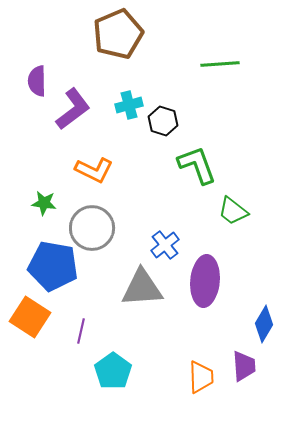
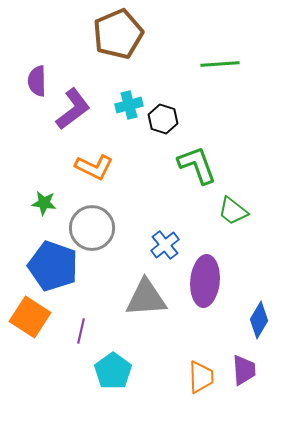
black hexagon: moved 2 px up
orange L-shape: moved 3 px up
blue pentagon: rotated 9 degrees clockwise
gray triangle: moved 4 px right, 10 px down
blue diamond: moved 5 px left, 4 px up
purple trapezoid: moved 4 px down
